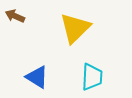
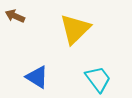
yellow triangle: moved 1 px down
cyan trapezoid: moved 6 px right, 2 px down; rotated 40 degrees counterclockwise
